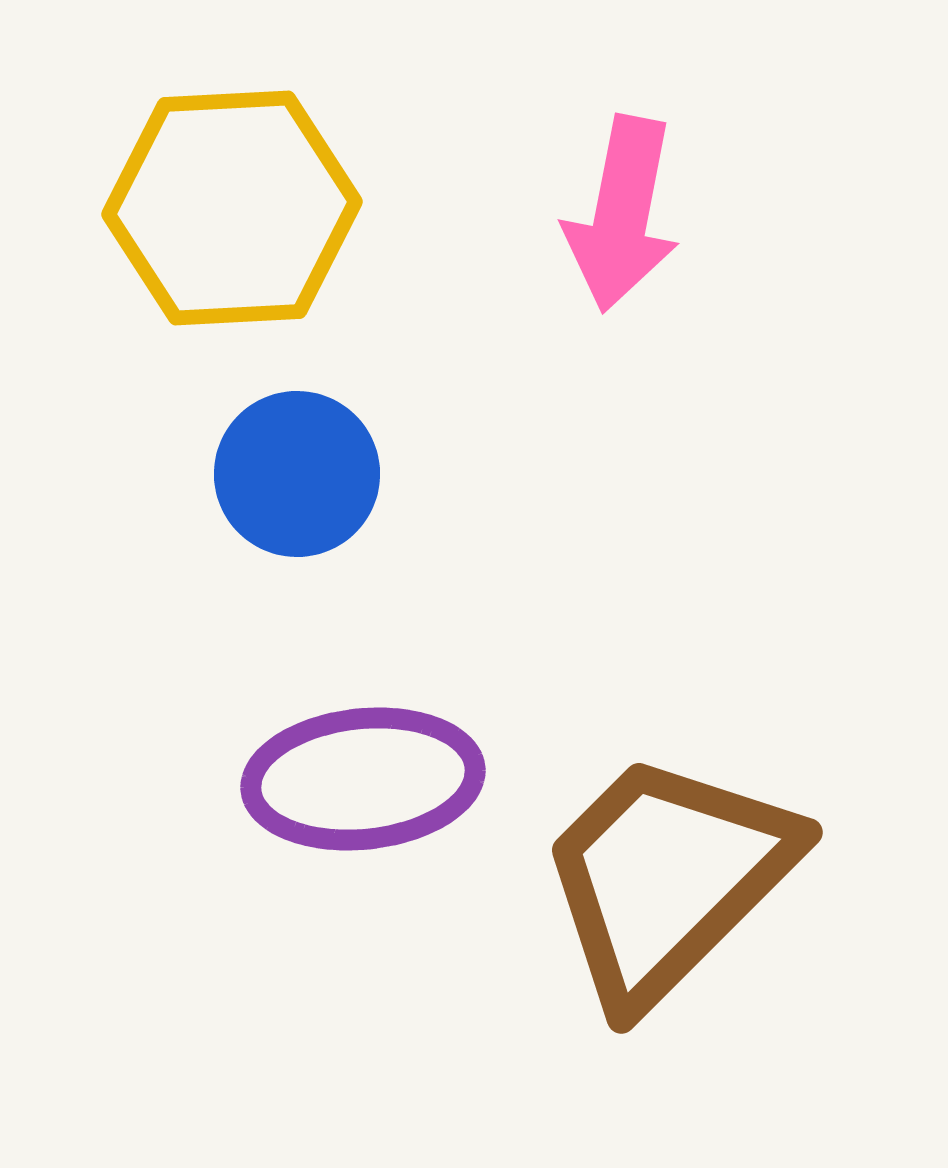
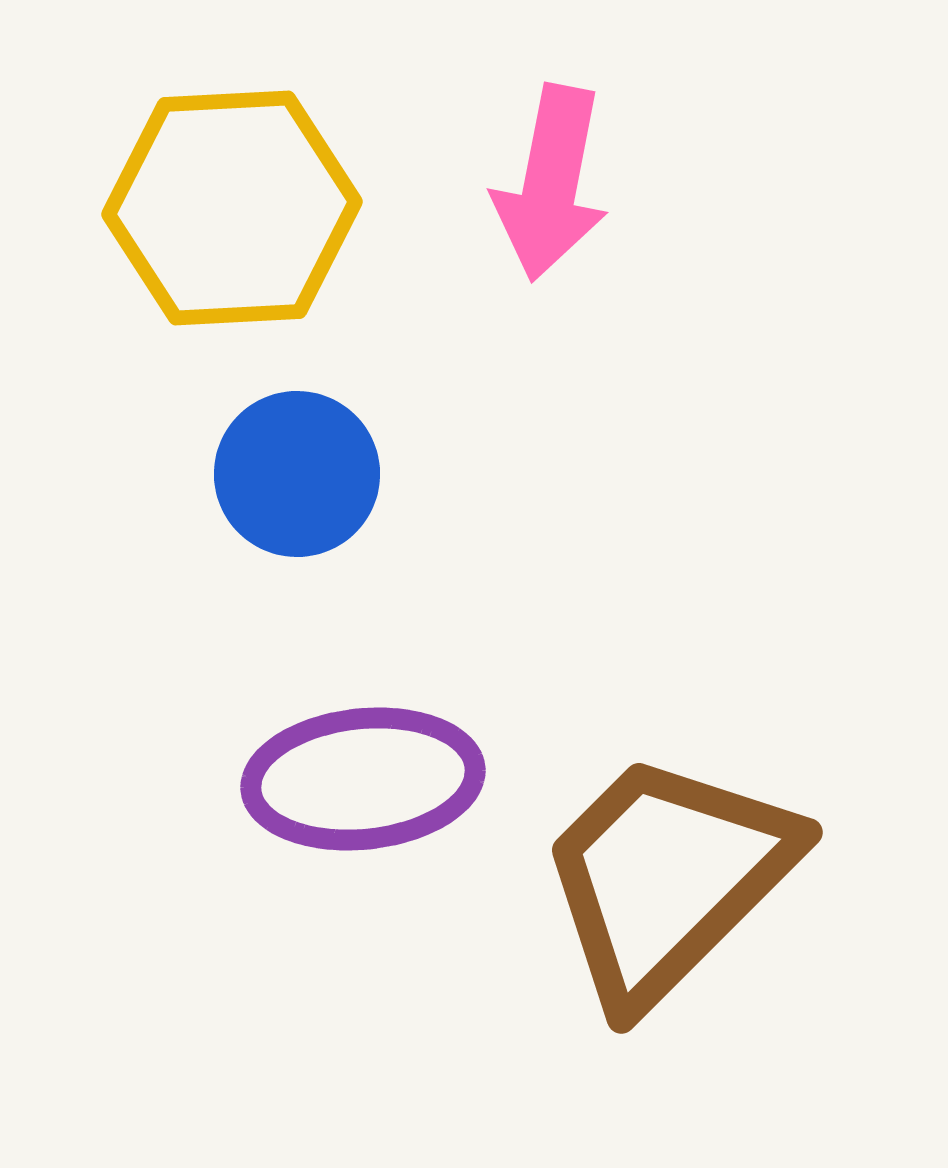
pink arrow: moved 71 px left, 31 px up
